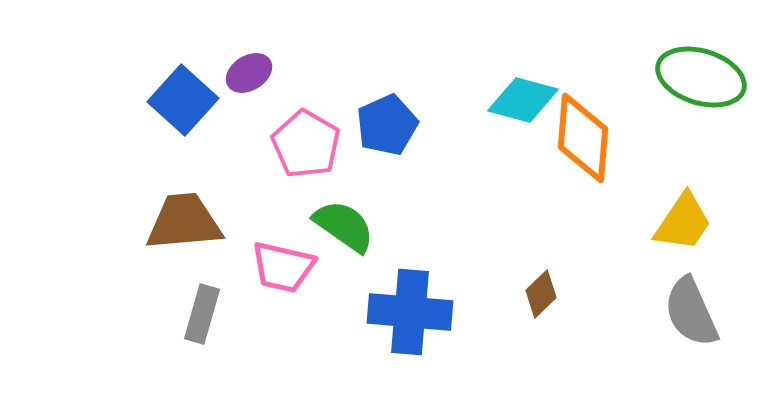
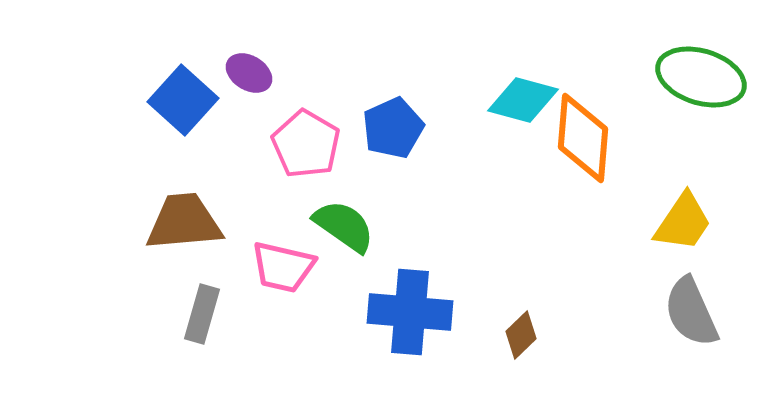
purple ellipse: rotated 63 degrees clockwise
blue pentagon: moved 6 px right, 3 px down
brown diamond: moved 20 px left, 41 px down
